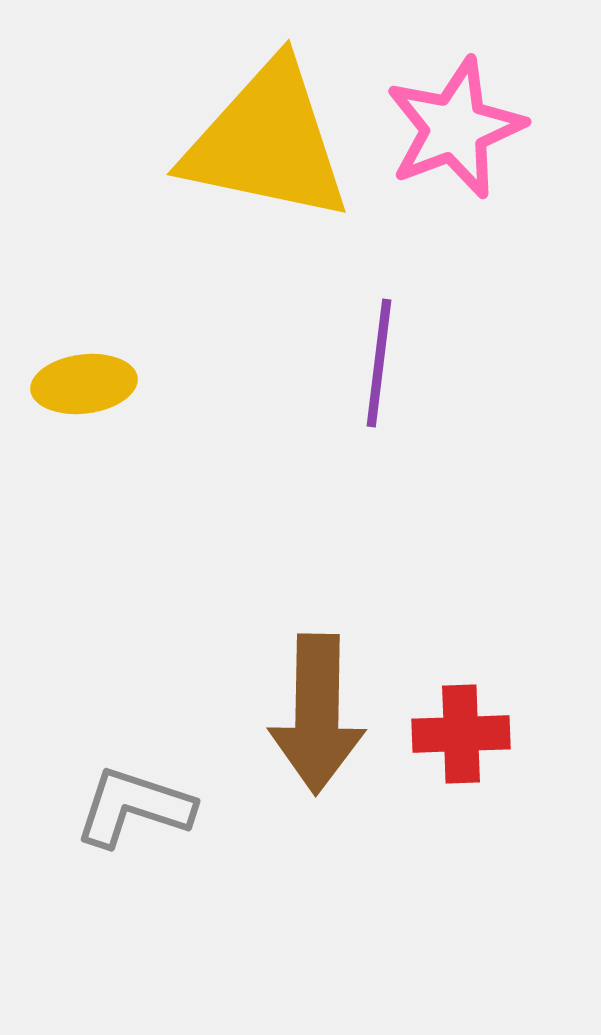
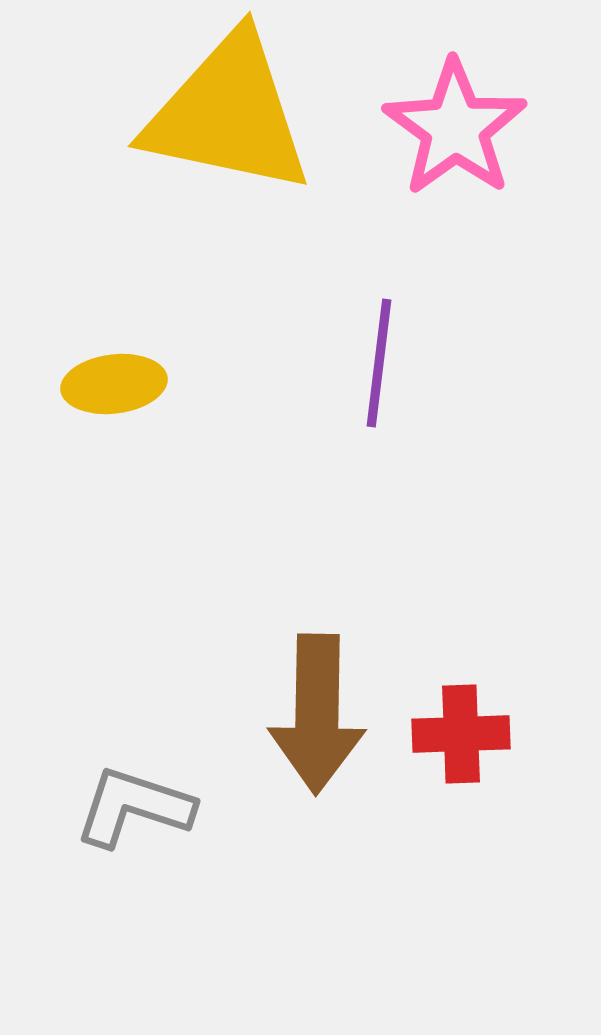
pink star: rotated 15 degrees counterclockwise
yellow triangle: moved 39 px left, 28 px up
yellow ellipse: moved 30 px right
